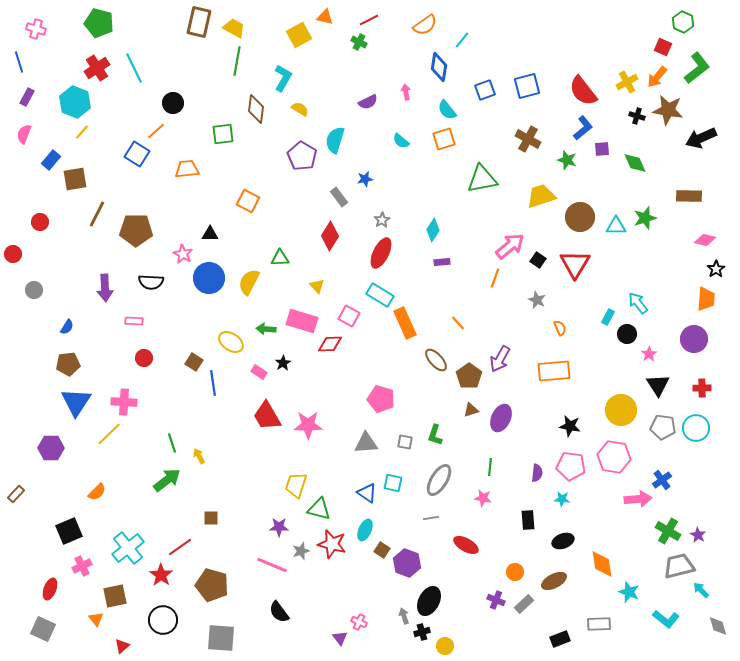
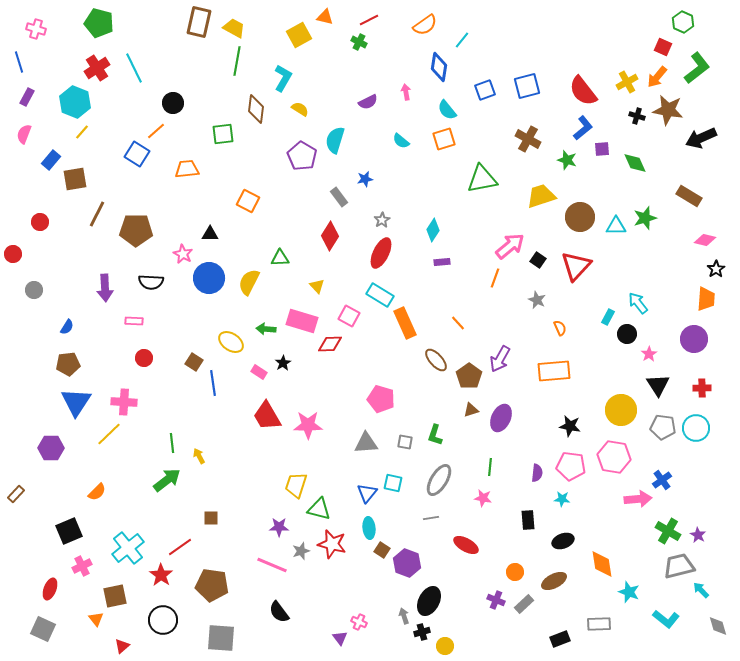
brown rectangle at (689, 196): rotated 30 degrees clockwise
red triangle at (575, 264): moved 1 px right, 2 px down; rotated 12 degrees clockwise
green line at (172, 443): rotated 12 degrees clockwise
blue triangle at (367, 493): rotated 35 degrees clockwise
cyan ellipse at (365, 530): moved 4 px right, 2 px up; rotated 30 degrees counterclockwise
brown pentagon at (212, 585): rotated 8 degrees counterclockwise
